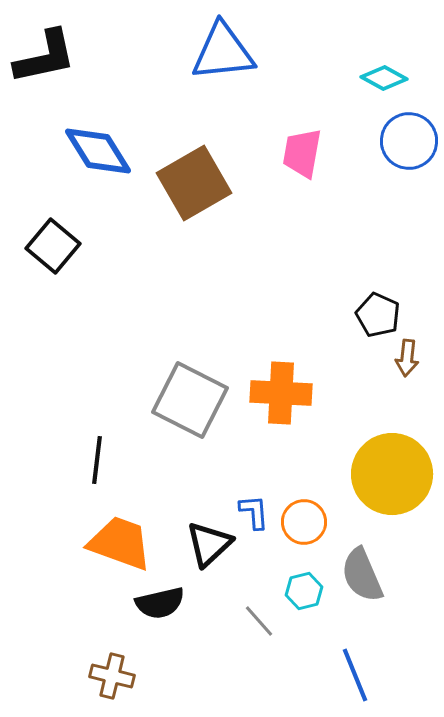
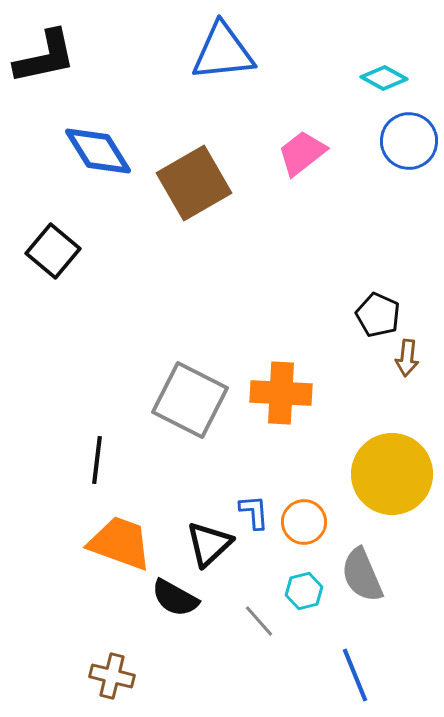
pink trapezoid: rotated 42 degrees clockwise
black square: moved 5 px down
black semicircle: moved 15 px right, 5 px up; rotated 42 degrees clockwise
